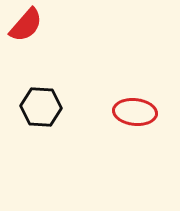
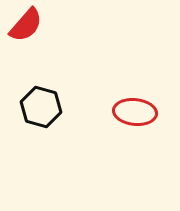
black hexagon: rotated 12 degrees clockwise
